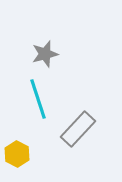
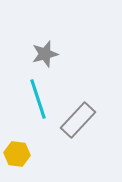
gray rectangle: moved 9 px up
yellow hexagon: rotated 20 degrees counterclockwise
